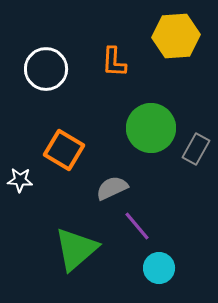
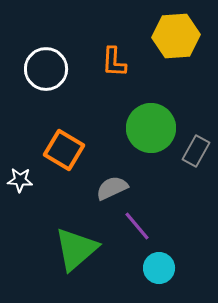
gray rectangle: moved 2 px down
